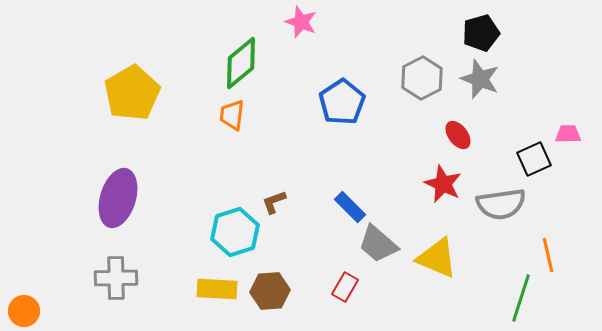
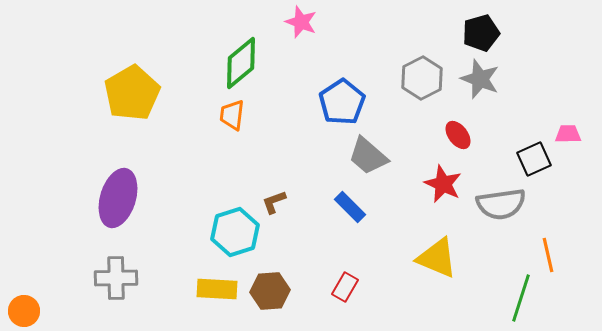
gray trapezoid: moved 10 px left, 88 px up
